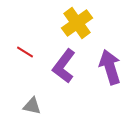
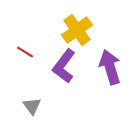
yellow cross: moved 7 px down
gray triangle: rotated 42 degrees clockwise
